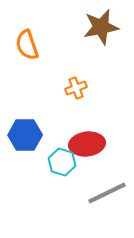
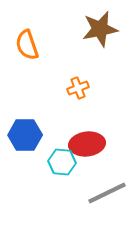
brown star: moved 1 px left, 2 px down
orange cross: moved 2 px right
cyan hexagon: rotated 12 degrees counterclockwise
